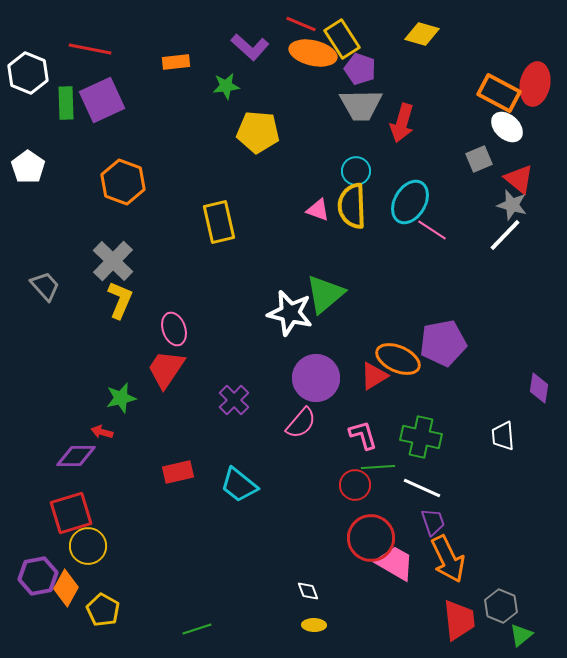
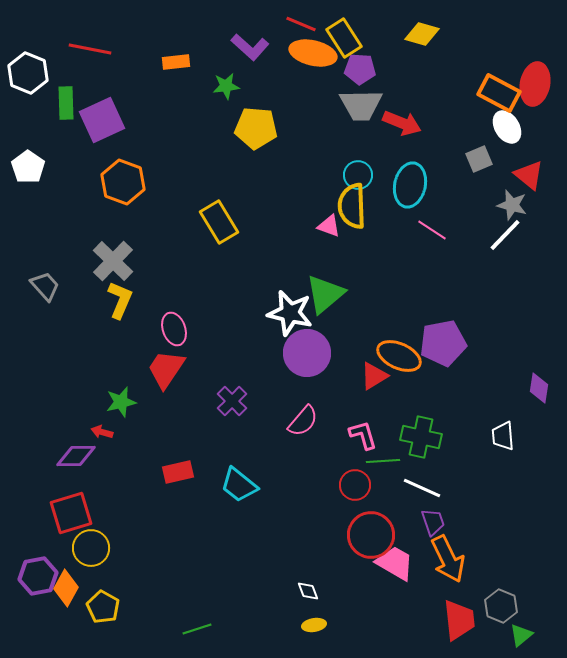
yellow rectangle at (342, 39): moved 2 px right, 1 px up
purple pentagon at (360, 69): rotated 16 degrees counterclockwise
purple square at (102, 100): moved 20 px down
red arrow at (402, 123): rotated 84 degrees counterclockwise
white ellipse at (507, 127): rotated 16 degrees clockwise
yellow pentagon at (258, 132): moved 2 px left, 4 px up
cyan circle at (356, 171): moved 2 px right, 4 px down
red triangle at (519, 179): moved 10 px right, 4 px up
cyan ellipse at (410, 202): moved 17 px up; rotated 18 degrees counterclockwise
pink triangle at (318, 210): moved 11 px right, 16 px down
yellow rectangle at (219, 222): rotated 18 degrees counterclockwise
orange ellipse at (398, 359): moved 1 px right, 3 px up
purple circle at (316, 378): moved 9 px left, 25 px up
green star at (121, 398): moved 4 px down
purple cross at (234, 400): moved 2 px left, 1 px down
pink semicircle at (301, 423): moved 2 px right, 2 px up
green line at (378, 467): moved 5 px right, 6 px up
red circle at (371, 538): moved 3 px up
yellow circle at (88, 546): moved 3 px right, 2 px down
yellow pentagon at (103, 610): moved 3 px up
yellow ellipse at (314, 625): rotated 10 degrees counterclockwise
